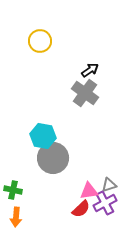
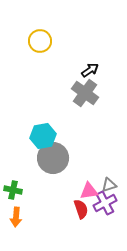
cyan hexagon: rotated 20 degrees counterclockwise
red semicircle: rotated 66 degrees counterclockwise
